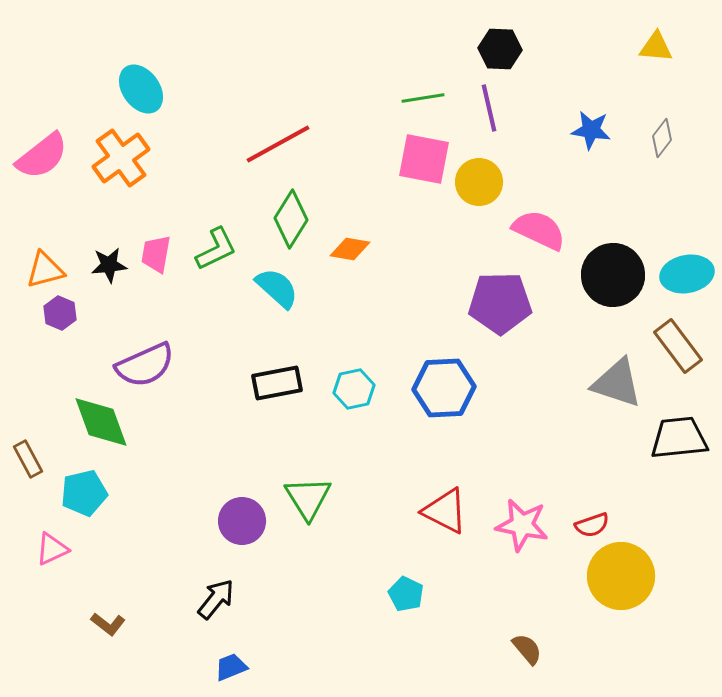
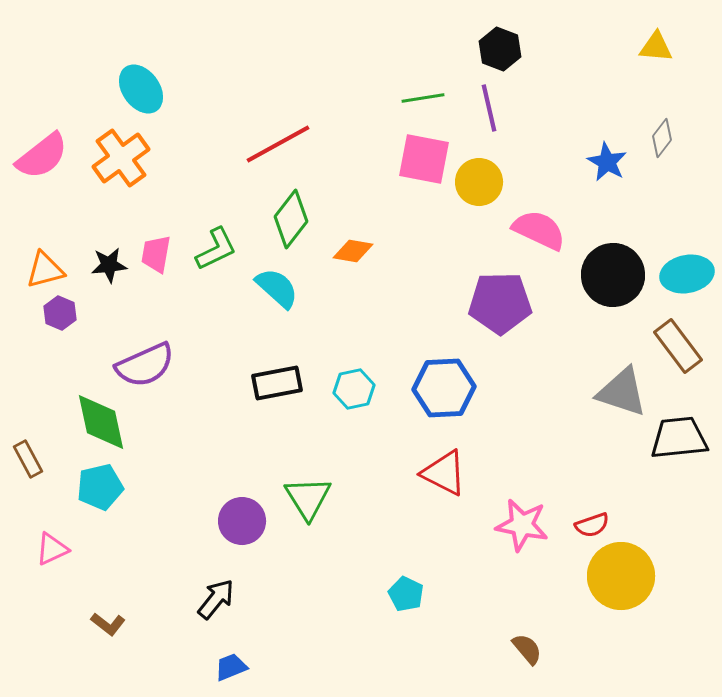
black hexagon at (500, 49): rotated 18 degrees clockwise
blue star at (591, 130): moved 16 px right, 32 px down; rotated 21 degrees clockwise
green diamond at (291, 219): rotated 6 degrees clockwise
orange diamond at (350, 249): moved 3 px right, 2 px down
gray triangle at (617, 383): moved 5 px right, 9 px down
green diamond at (101, 422): rotated 8 degrees clockwise
cyan pentagon at (84, 493): moved 16 px right, 6 px up
red triangle at (445, 511): moved 1 px left, 38 px up
